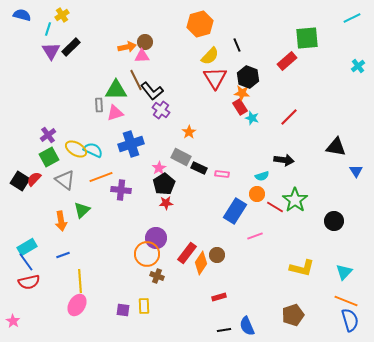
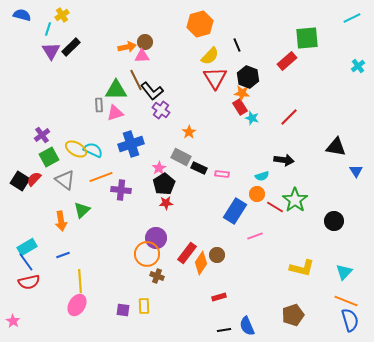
purple cross at (48, 135): moved 6 px left
